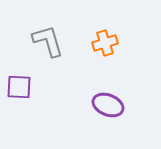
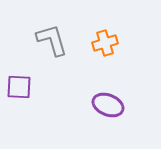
gray L-shape: moved 4 px right, 1 px up
